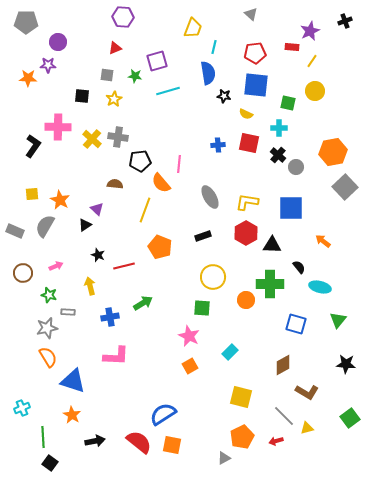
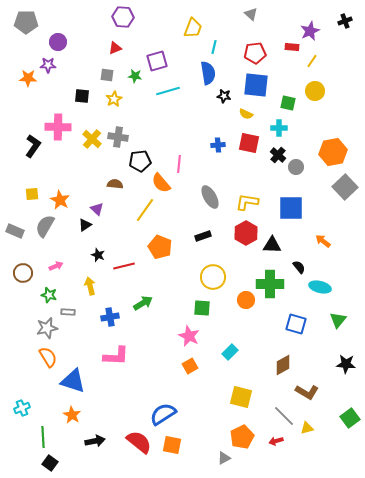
yellow line at (145, 210): rotated 15 degrees clockwise
